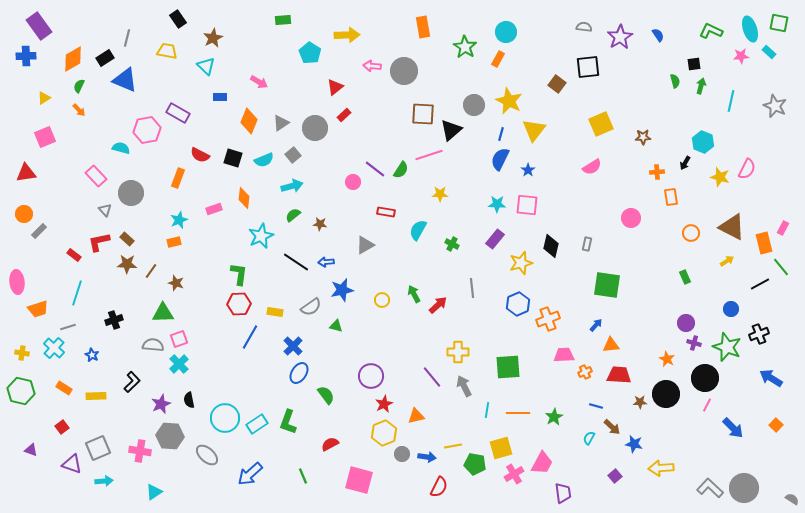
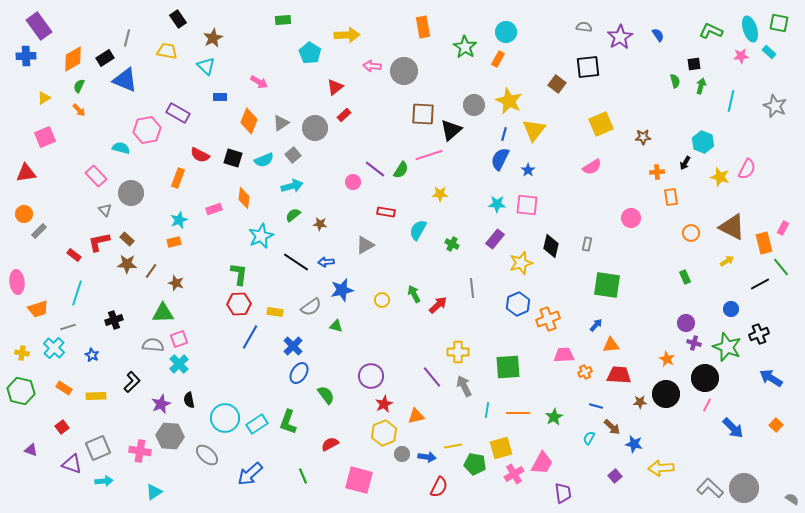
blue line at (501, 134): moved 3 px right
